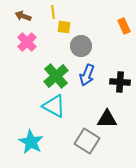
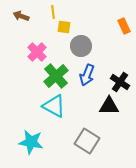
brown arrow: moved 2 px left
pink cross: moved 10 px right, 10 px down
black cross: rotated 30 degrees clockwise
black triangle: moved 2 px right, 13 px up
cyan star: rotated 20 degrees counterclockwise
